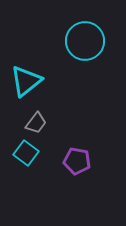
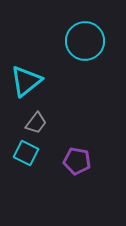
cyan square: rotated 10 degrees counterclockwise
